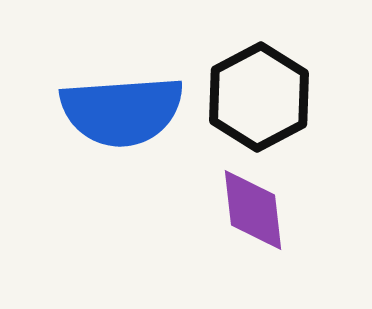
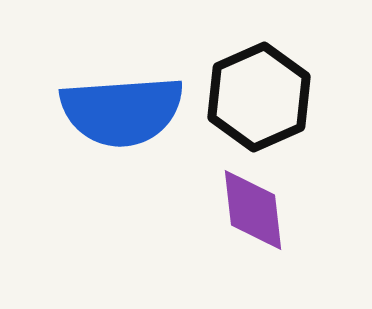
black hexagon: rotated 4 degrees clockwise
